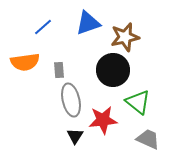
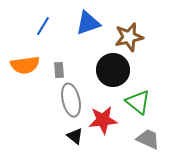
blue line: moved 1 px up; rotated 18 degrees counterclockwise
brown star: moved 4 px right
orange semicircle: moved 3 px down
black triangle: rotated 24 degrees counterclockwise
